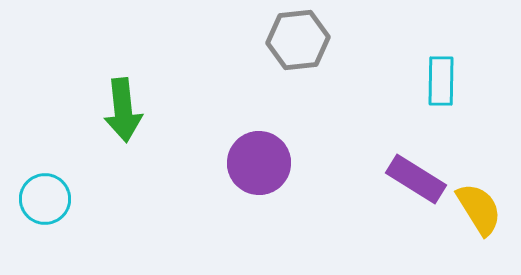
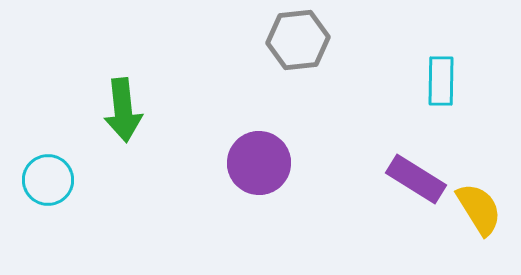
cyan circle: moved 3 px right, 19 px up
